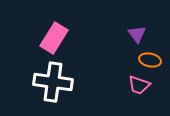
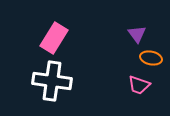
orange ellipse: moved 1 px right, 2 px up
white cross: moved 1 px left, 1 px up
